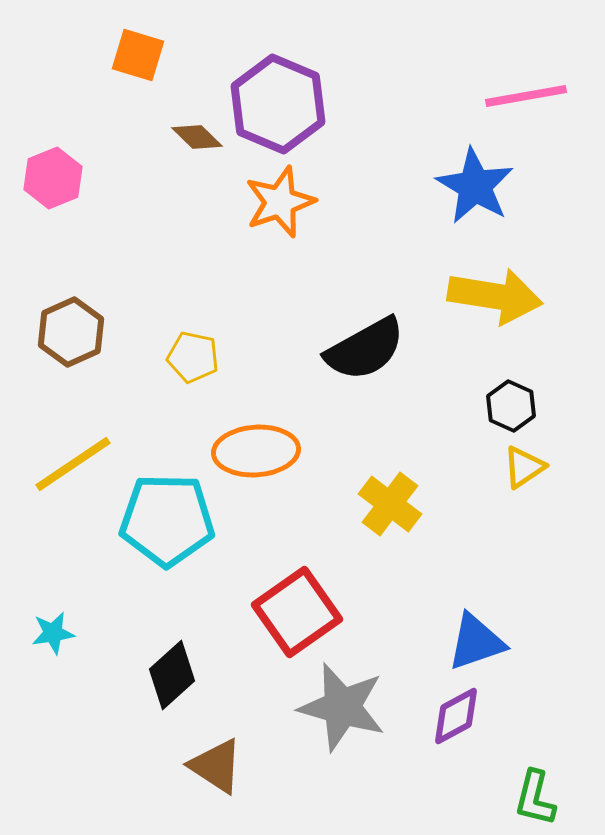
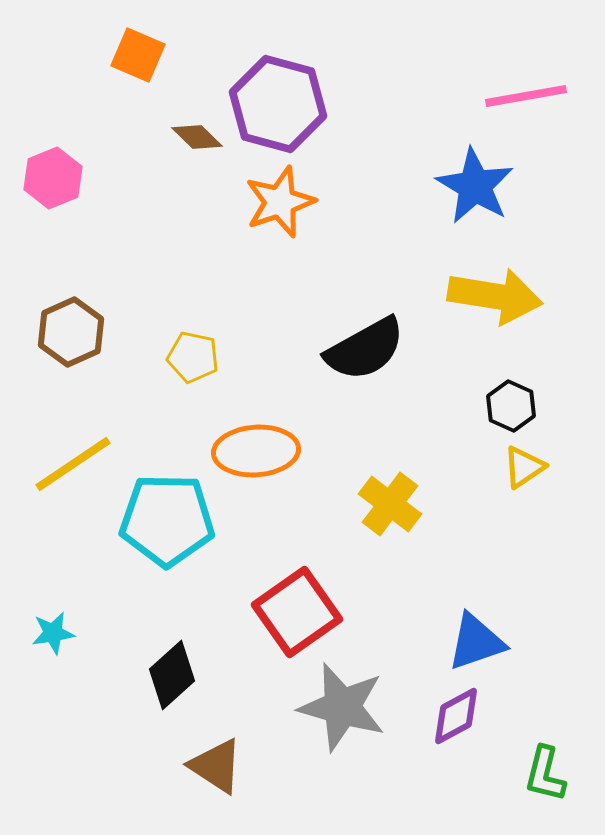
orange square: rotated 6 degrees clockwise
purple hexagon: rotated 8 degrees counterclockwise
green L-shape: moved 10 px right, 24 px up
